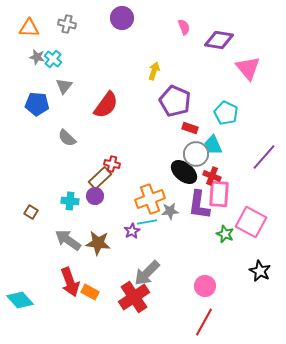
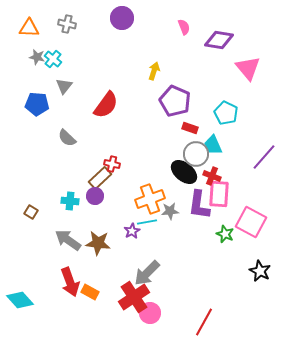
pink circle at (205, 286): moved 55 px left, 27 px down
